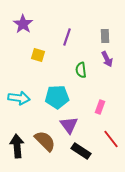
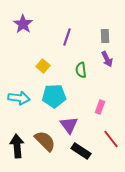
yellow square: moved 5 px right, 11 px down; rotated 24 degrees clockwise
cyan pentagon: moved 3 px left, 1 px up
